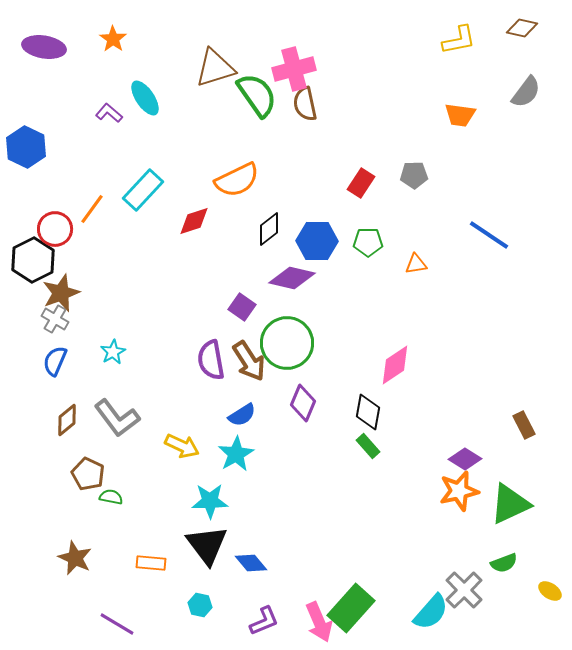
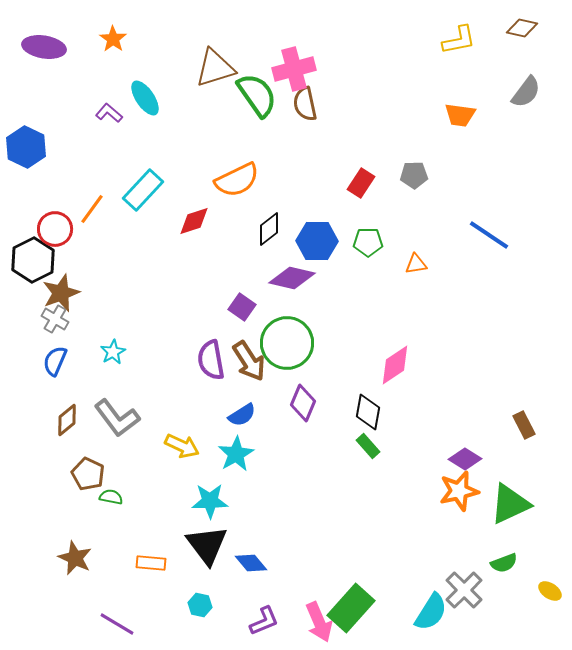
cyan semicircle at (431, 612): rotated 9 degrees counterclockwise
